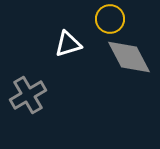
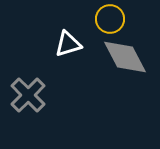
gray diamond: moved 4 px left
gray cross: rotated 15 degrees counterclockwise
